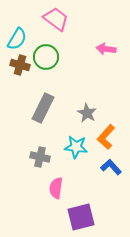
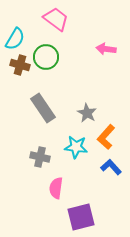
cyan semicircle: moved 2 px left
gray rectangle: rotated 60 degrees counterclockwise
